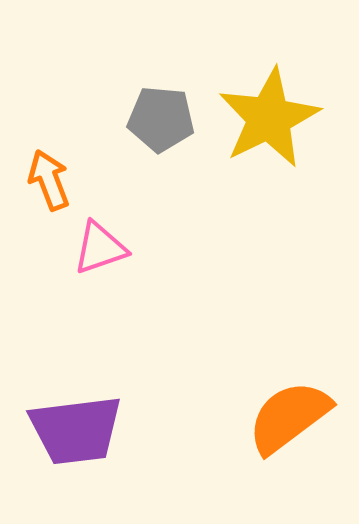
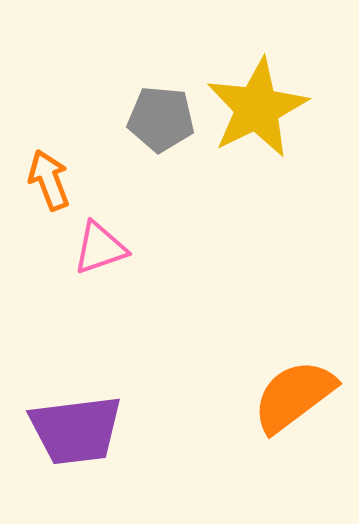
yellow star: moved 12 px left, 10 px up
orange semicircle: moved 5 px right, 21 px up
